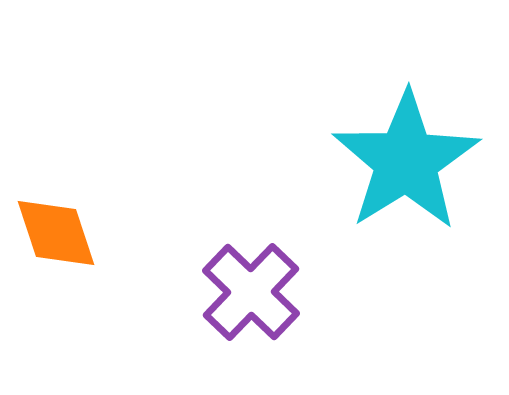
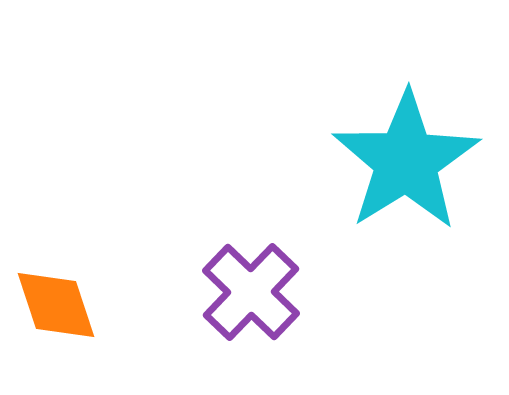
orange diamond: moved 72 px down
